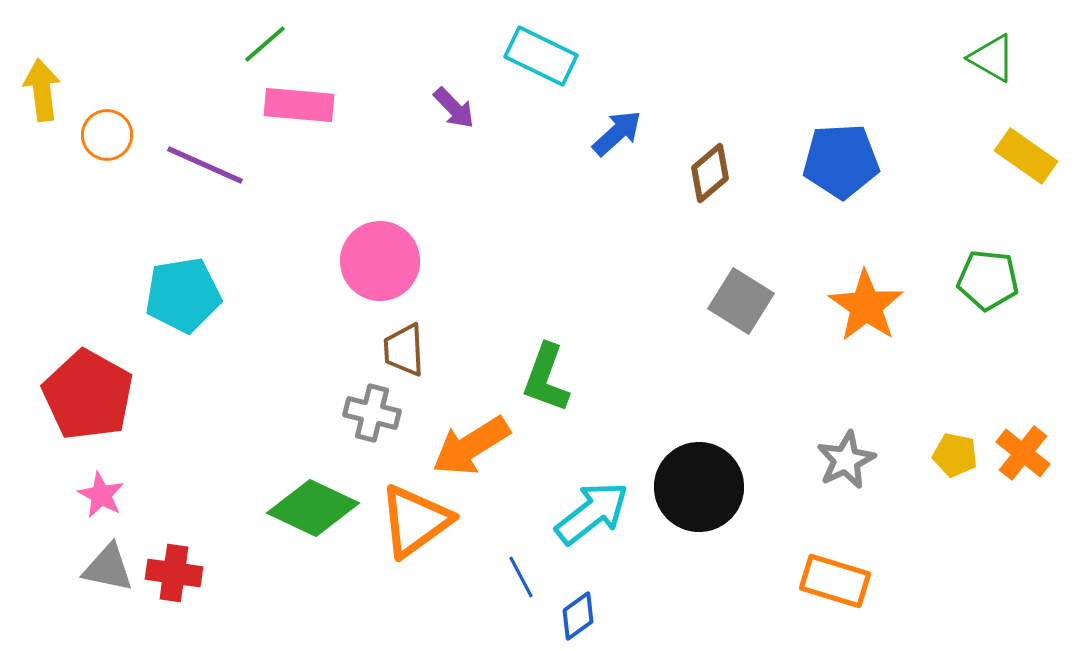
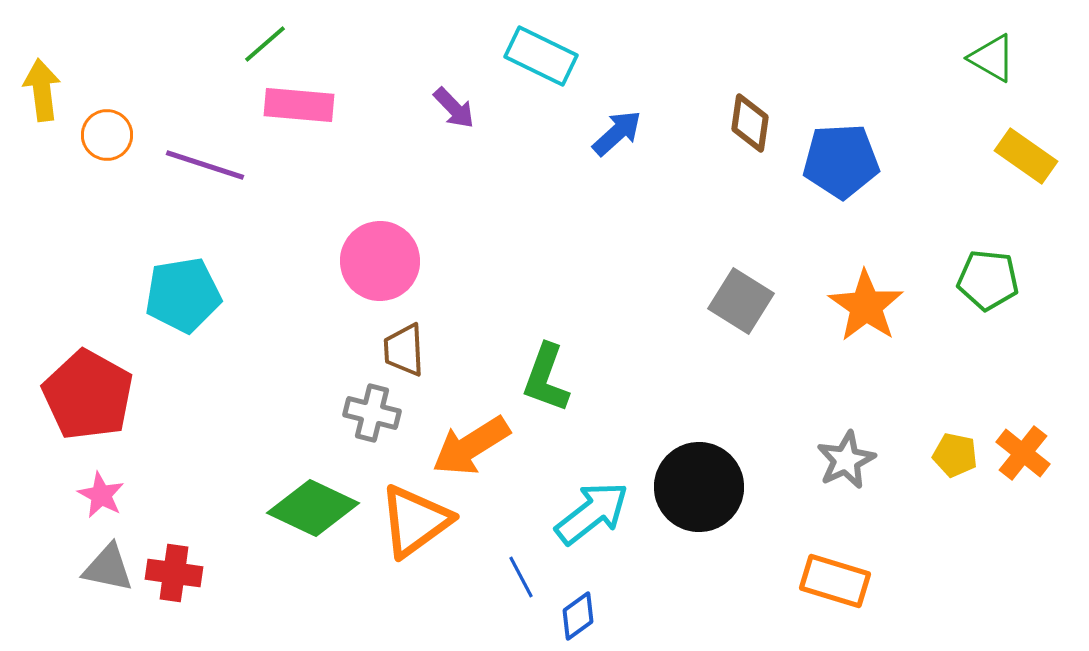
purple line: rotated 6 degrees counterclockwise
brown diamond: moved 40 px right, 50 px up; rotated 42 degrees counterclockwise
